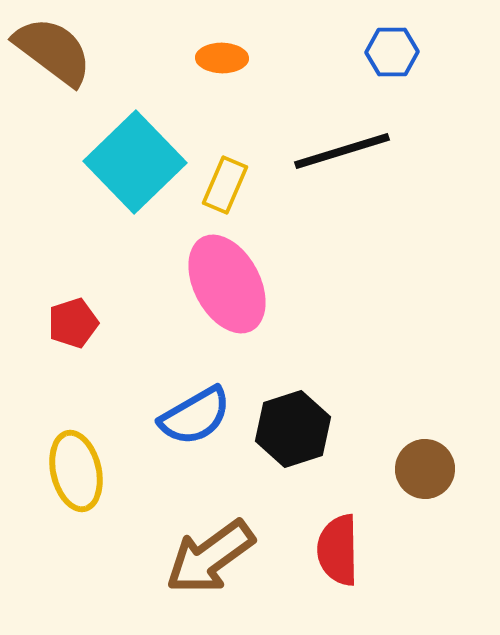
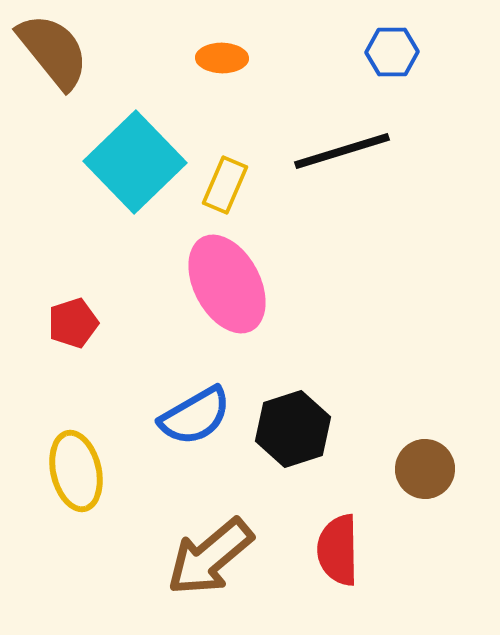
brown semicircle: rotated 14 degrees clockwise
brown arrow: rotated 4 degrees counterclockwise
